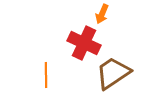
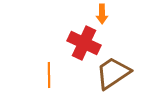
orange arrow: rotated 24 degrees counterclockwise
orange line: moved 3 px right
